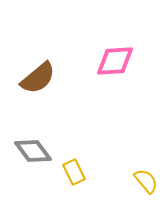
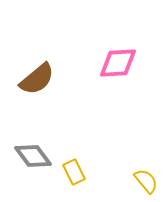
pink diamond: moved 3 px right, 2 px down
brown semicircle: moved 1 px left, 1 px down
gray diamond: moved 5 px down
